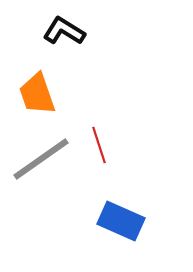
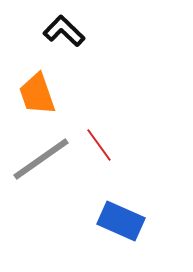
black L-shape: rotated 12 degrees clockwise
red line: rotated 18 degrees counterclockwise
